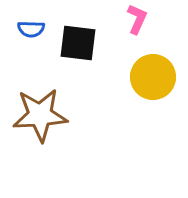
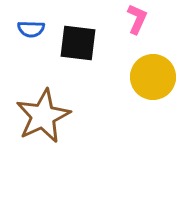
brown star: moved 3 px right, 1 px down; rotated 22 degrees counterclockwise
